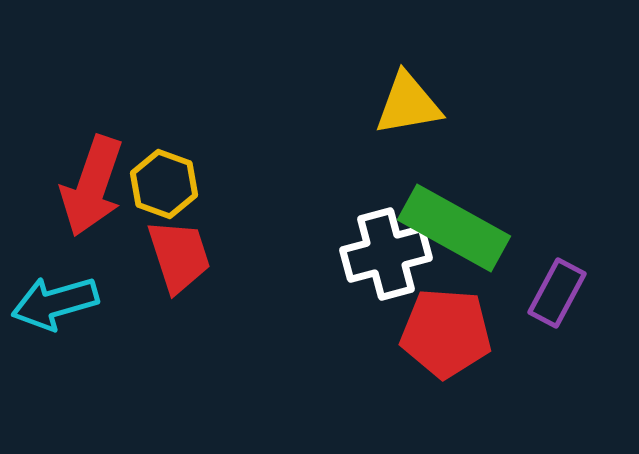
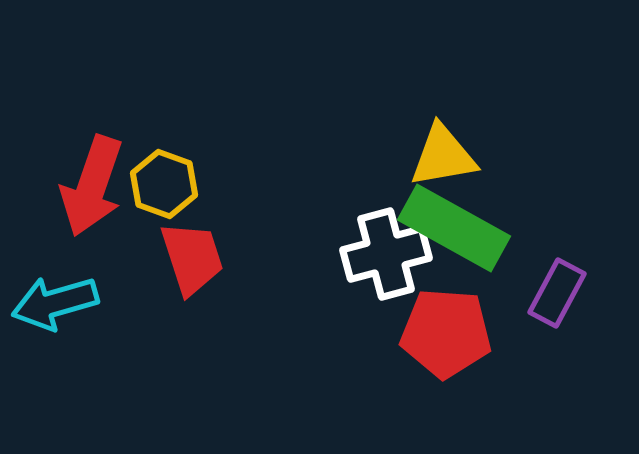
yellow triangle: moved 35 px right, 52 px down
red trapezoid: moved 13 px right, 2 px down
